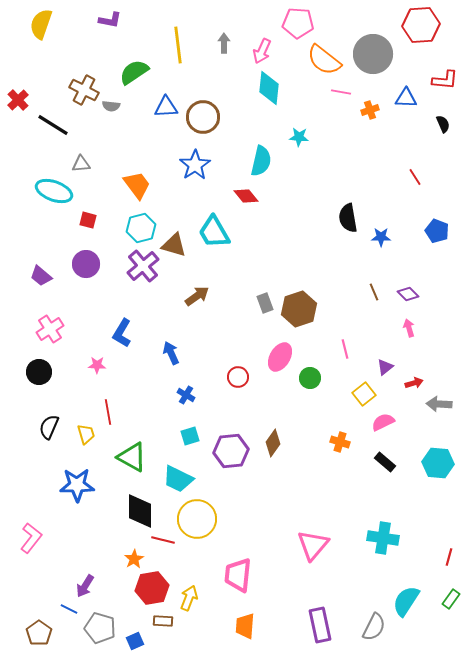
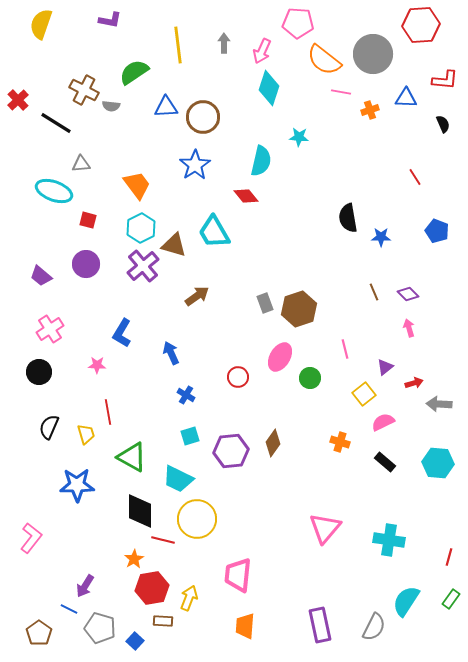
cyan diamond at (269, 88): rotated 12 degrees clockwise
black line at (53, 125): moved 3 px right, 2 px up
cyan hexagon at (141, 228): rotated 12 degrees counterclockwise
cyan cross at (383, 538): moved 6 px right, 2 px down
pink triangle at (313, 545): moved 12 px right, 17 px up
blue square at (135, 641): rotated 24 degrees counterclockwise
